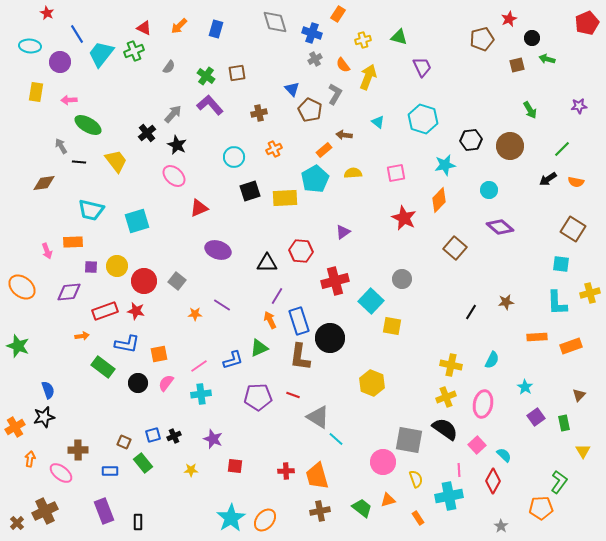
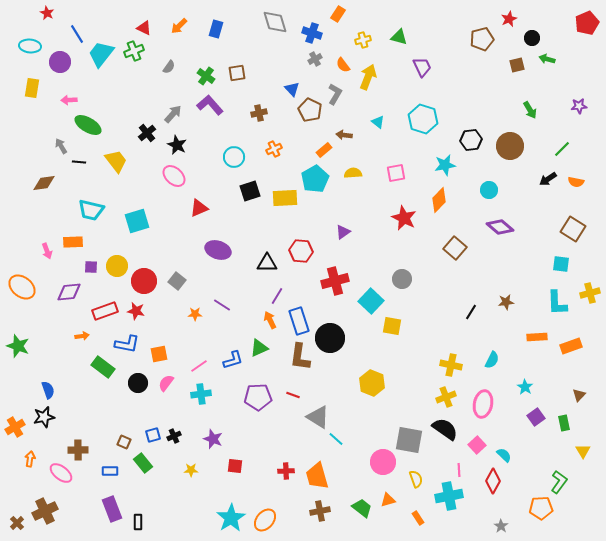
yellow rectangle at (36, 92): moved 4 px left, 4 px up
purple rectangle at (104, 511): moved 8 px right, 2 px up
